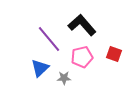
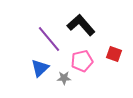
black L-shape: moved 1 px left
pink pentagon: moved 4 px down
